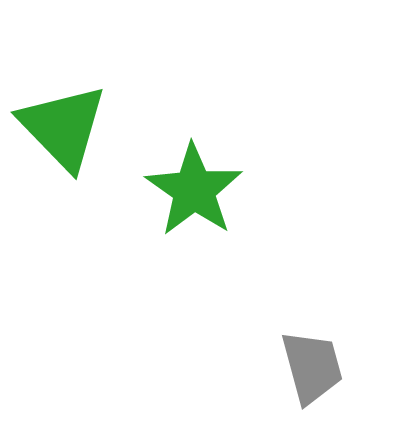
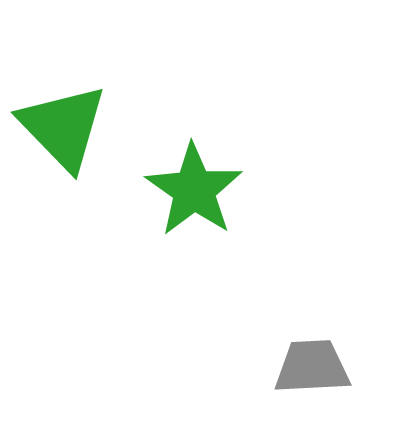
gray trapezoid: rotated 78 degrees counterclockwise
